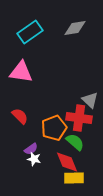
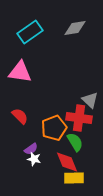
pink triangle: moved 1 px left
green semicircle: rotated 18 degrees clockwise
